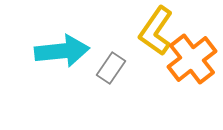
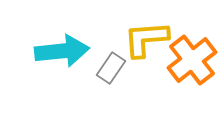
yellow L-shape: moved 10 px left, 8 px down; rotated 51 degrees clockwise
orange cross: moved 1 px down
